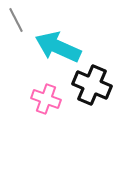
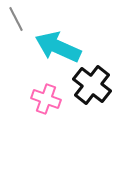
gray line: moved 1 px up
black cross: rotated 15 degrees clockwise
